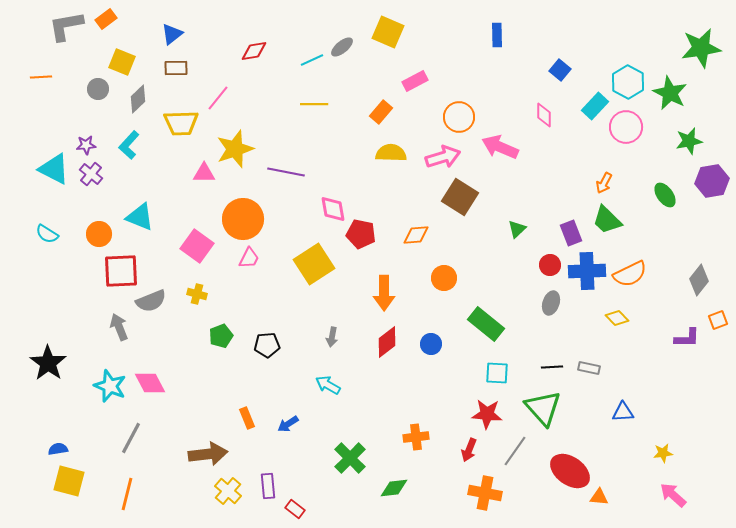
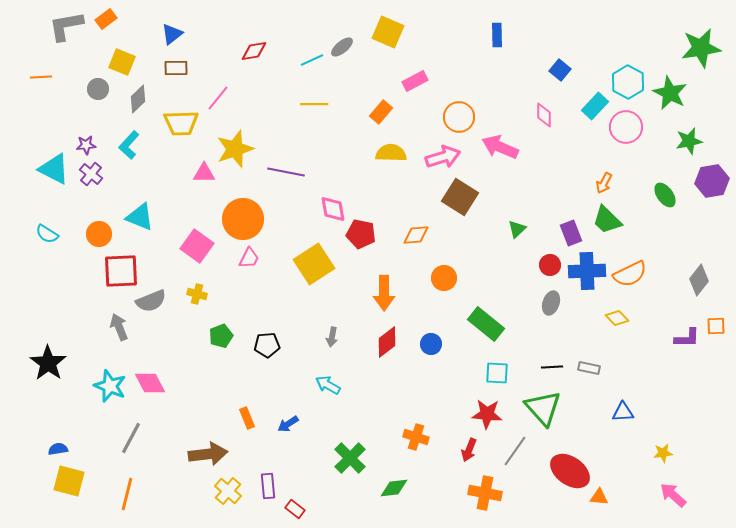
orange square at (718, 320): moved 2 px left, 6 px down; rotated 18 degrees clockwise
orange cross at (416, 437): rotated 25 degrees clockwise
